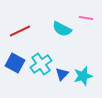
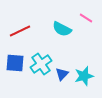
pink line: rotated 24 degrees clockwise
blue square: rotated 24 degrees counterclockwise
cyan star: moved 1 px right
